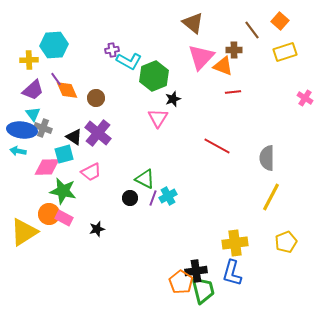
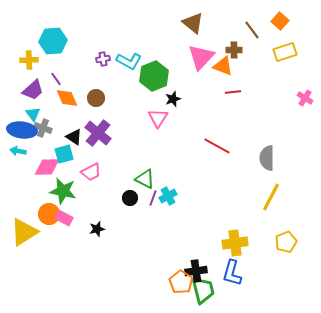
cyan hexagon at (54, 45): moved 1 px left, 4 px up
purple cross at (112, 50): moved 9 px left, 9 px down
orange diamond at (67, 90): moved 8 px down
